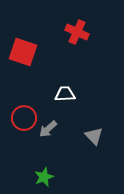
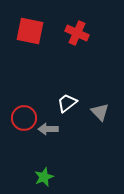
red cross: moved 1 px down
red square: moved 7 px right, 21 px up; rotated 8 degrees counterclockwise
white trapezoid: moved 2 px right, 9 px down; rotated 35 degrees counterclockwise
gray arrow: rotated 42 degrees clockwise
gray triangle: moved 6 px right, 24 px up
